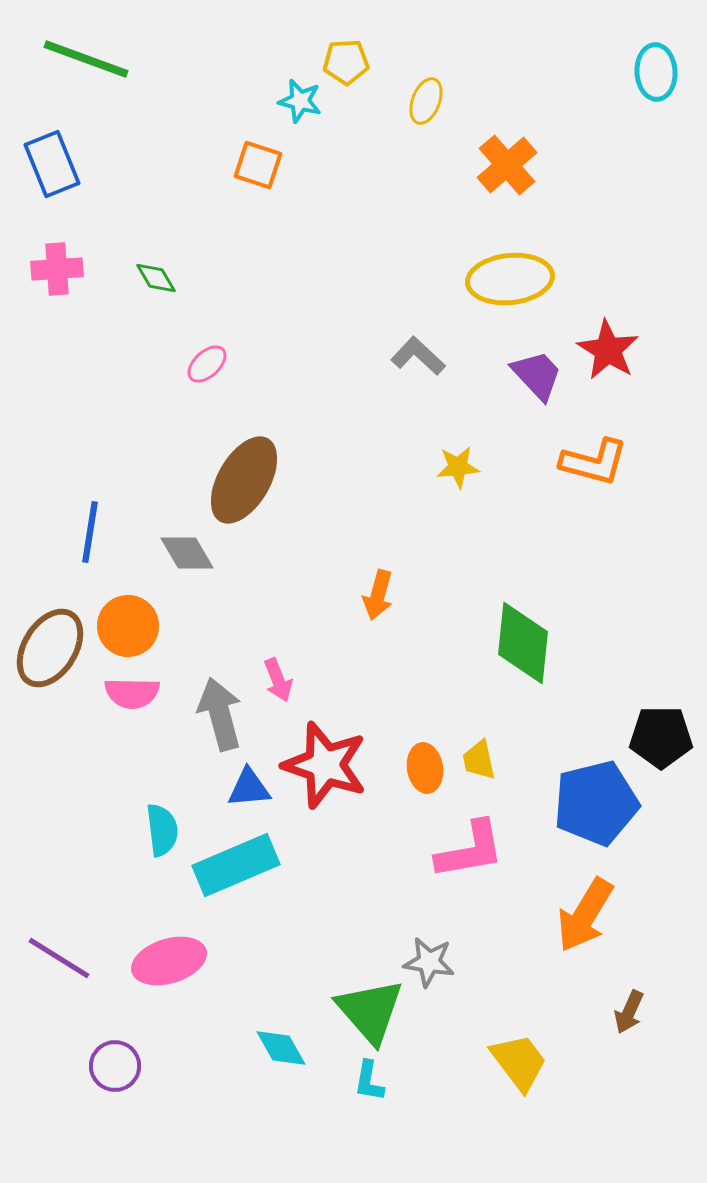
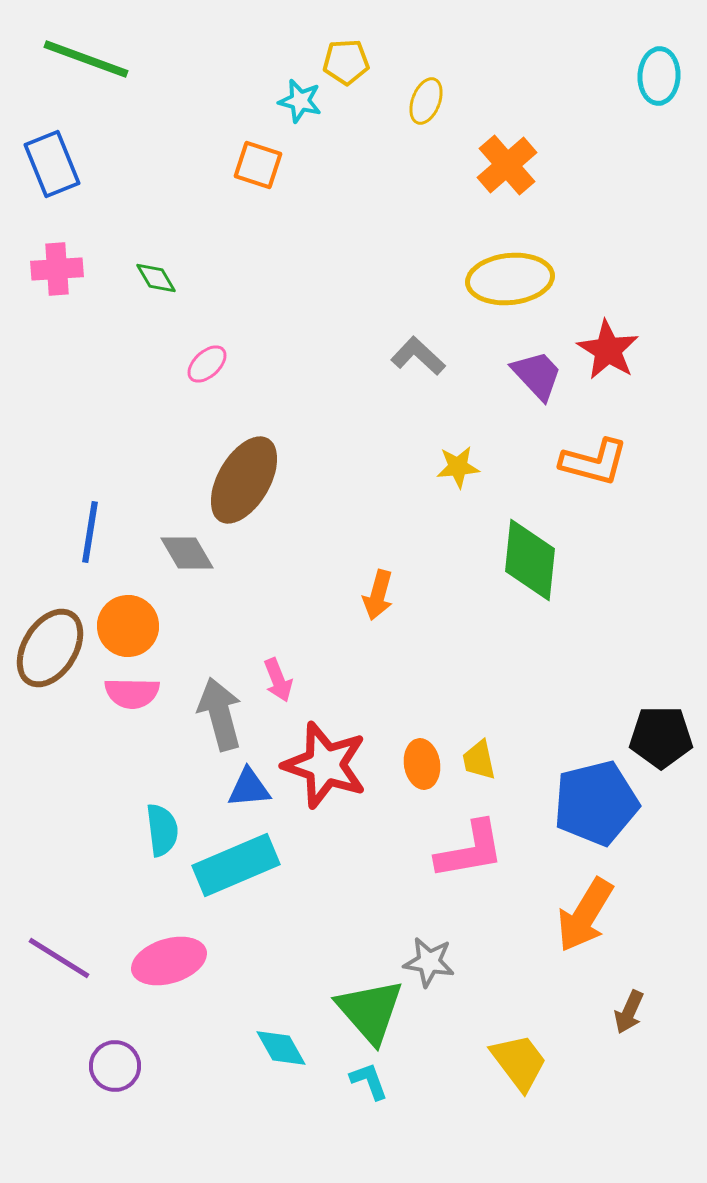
cyan ellipse at (656, 72): moved 3 px right, 4 px down; rotated 6 degrees clockwise
green diamond at (523, 643): moved 7 px right, 83 px up
orange ellipse at (425, 768): moved 3 px left, 4 px up
cyan L-shape at (369, 1081): rotated 150 degrees clockwise
